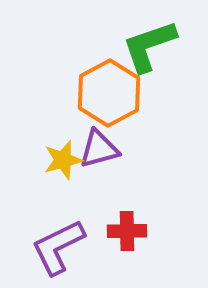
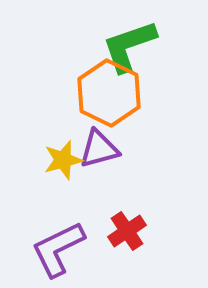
green L-shape: moved 20 px left
orange hexagon: rotated 6 degrees counterclockwise
red cross: rotated 33 degrees counterclockwise
purple L-shape: moved 2 px down
